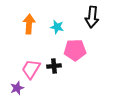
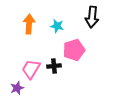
cyan star: moved 1 px up
pink pentagon: moved 1 px left; rotated 15 degrees counterclockwise
